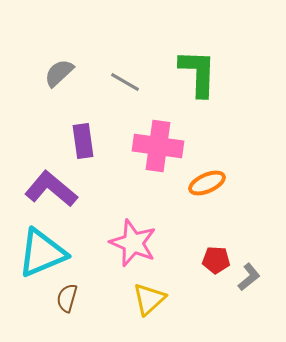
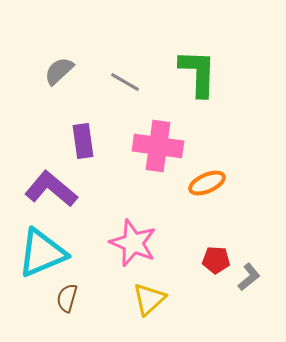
gray semicircle: moved 2 px up
